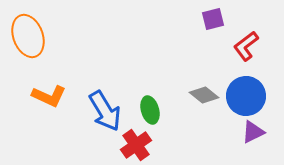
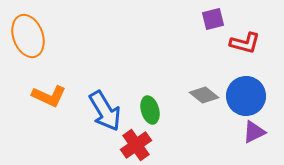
red L-shape: moved 1 px left, 3 px up; rotated 128 degrees counterclockwise
purple triangle: moved 1 px right
